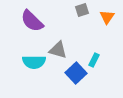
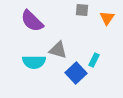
gray square: rotated 24 degrees clockwise
orange triangle: moved 1 px down
